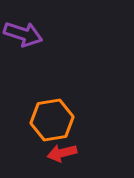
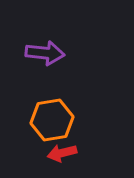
purple arrow: moved 22 px right, 19 px down; rotated 12 degrees counterclockwise
